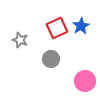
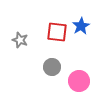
red square: moved 4 px down; rotated 30 degrees clockwise
gray circle: moved 1 px right, 8 px down
pink circle: moved 6 px left
